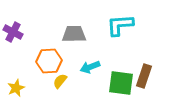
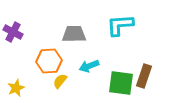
cyan arrow: moved 1 px left, 1 px up
